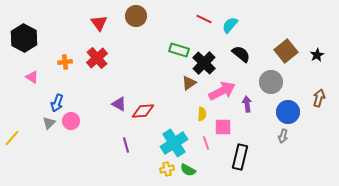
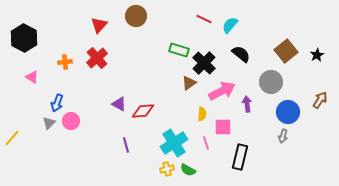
red triangle: moved 2 px down; rotated 18 degrees clockwise
brown arrow: moved 1 px right, 2 px down; rotated 18 degrees clockwise
